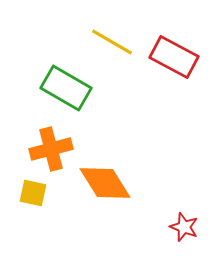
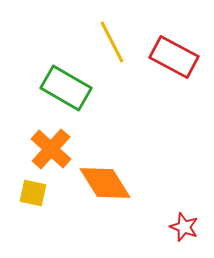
yellow line: rotated 33 degrees clockwise
orange cross: rotated 33 degrees counterclockwise
